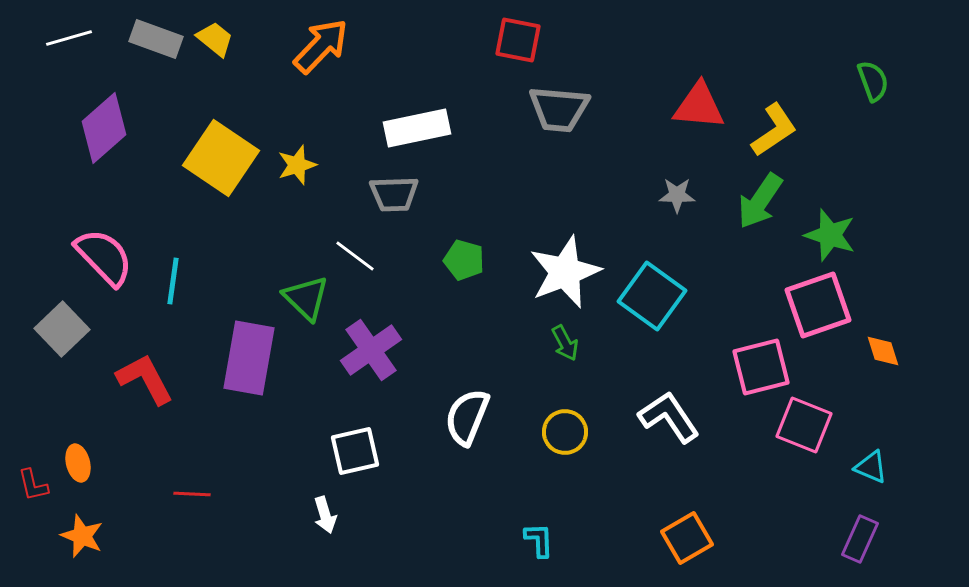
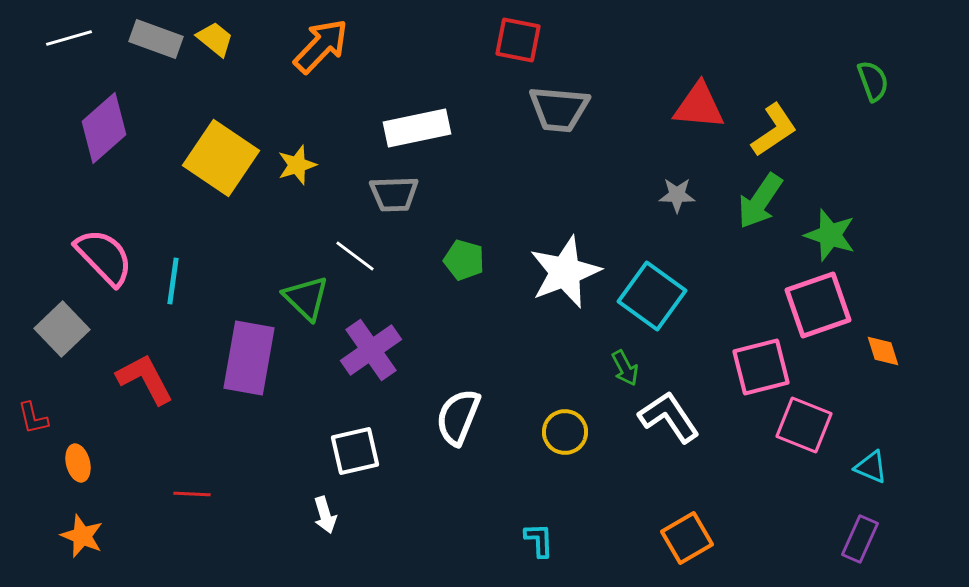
green arrow at (565, 343): moved 60 px right, 25 px down
white semicircle at (467, 417): moved 9 px left
red L-shape at (33, 485): moved 67 px up
